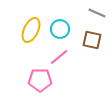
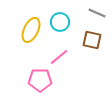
cyan circle: moved 7 px up
